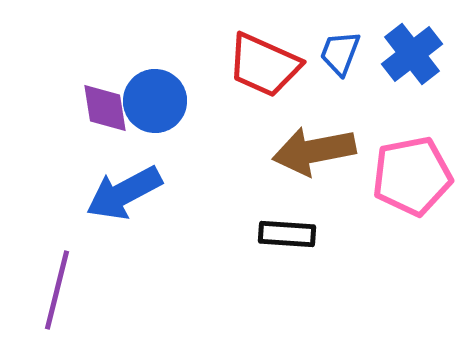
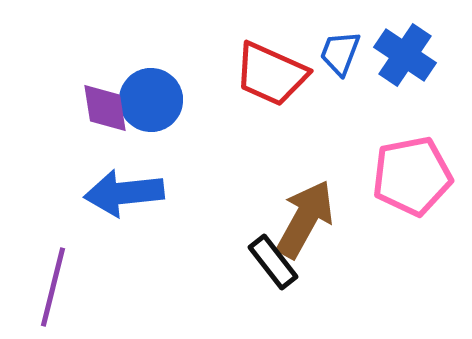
blue cross: moved 7 px left, 1 px down; rotated 18 degrees counterclockwise
red trapezoid: moved 7 px right, 9 px down
blue circle: moved 4 px left, 1 px up
brown arrow: moved 9 px left, 68 px down; rotated 130 degrees clockwise
blue arrow: rotated 22 degrees clockwise
black rectangle: moved 14 px left, 28 px down; rotated 48 degrees clockwise
purple line: moved 4 px left, 3 px up
